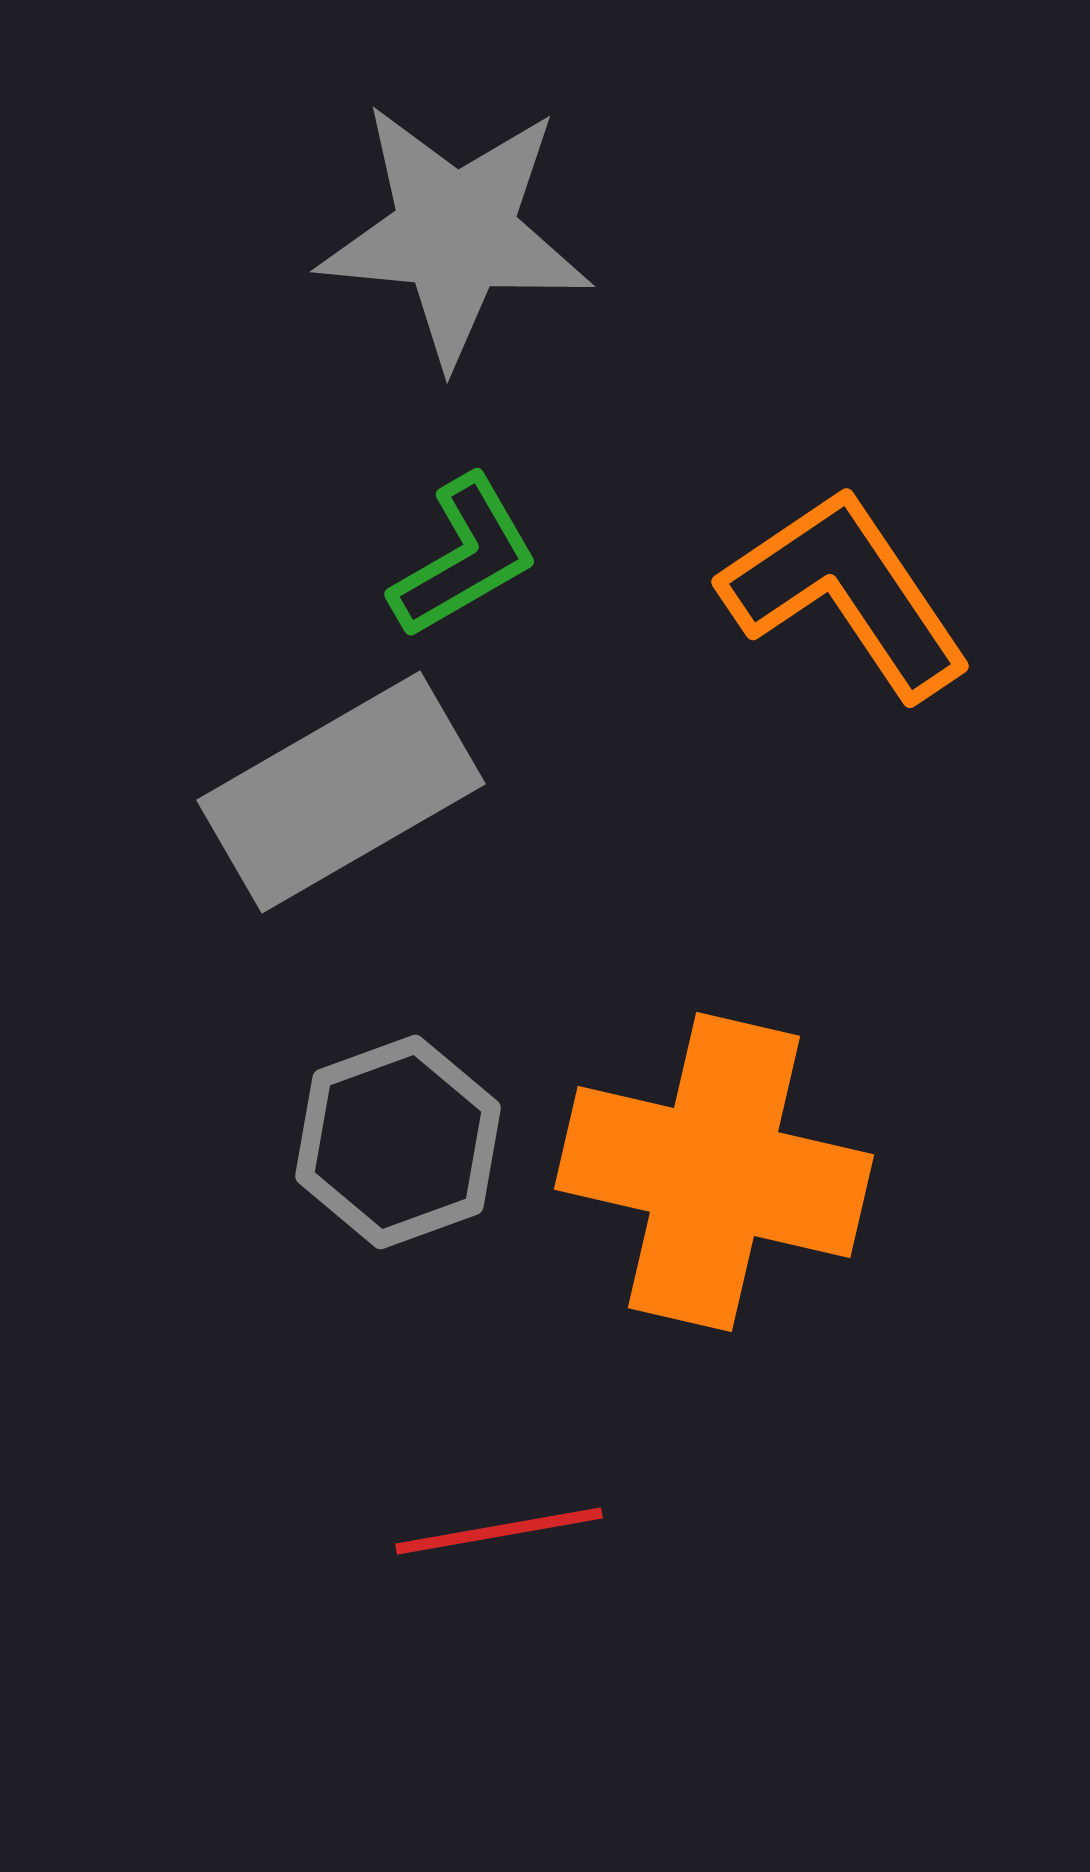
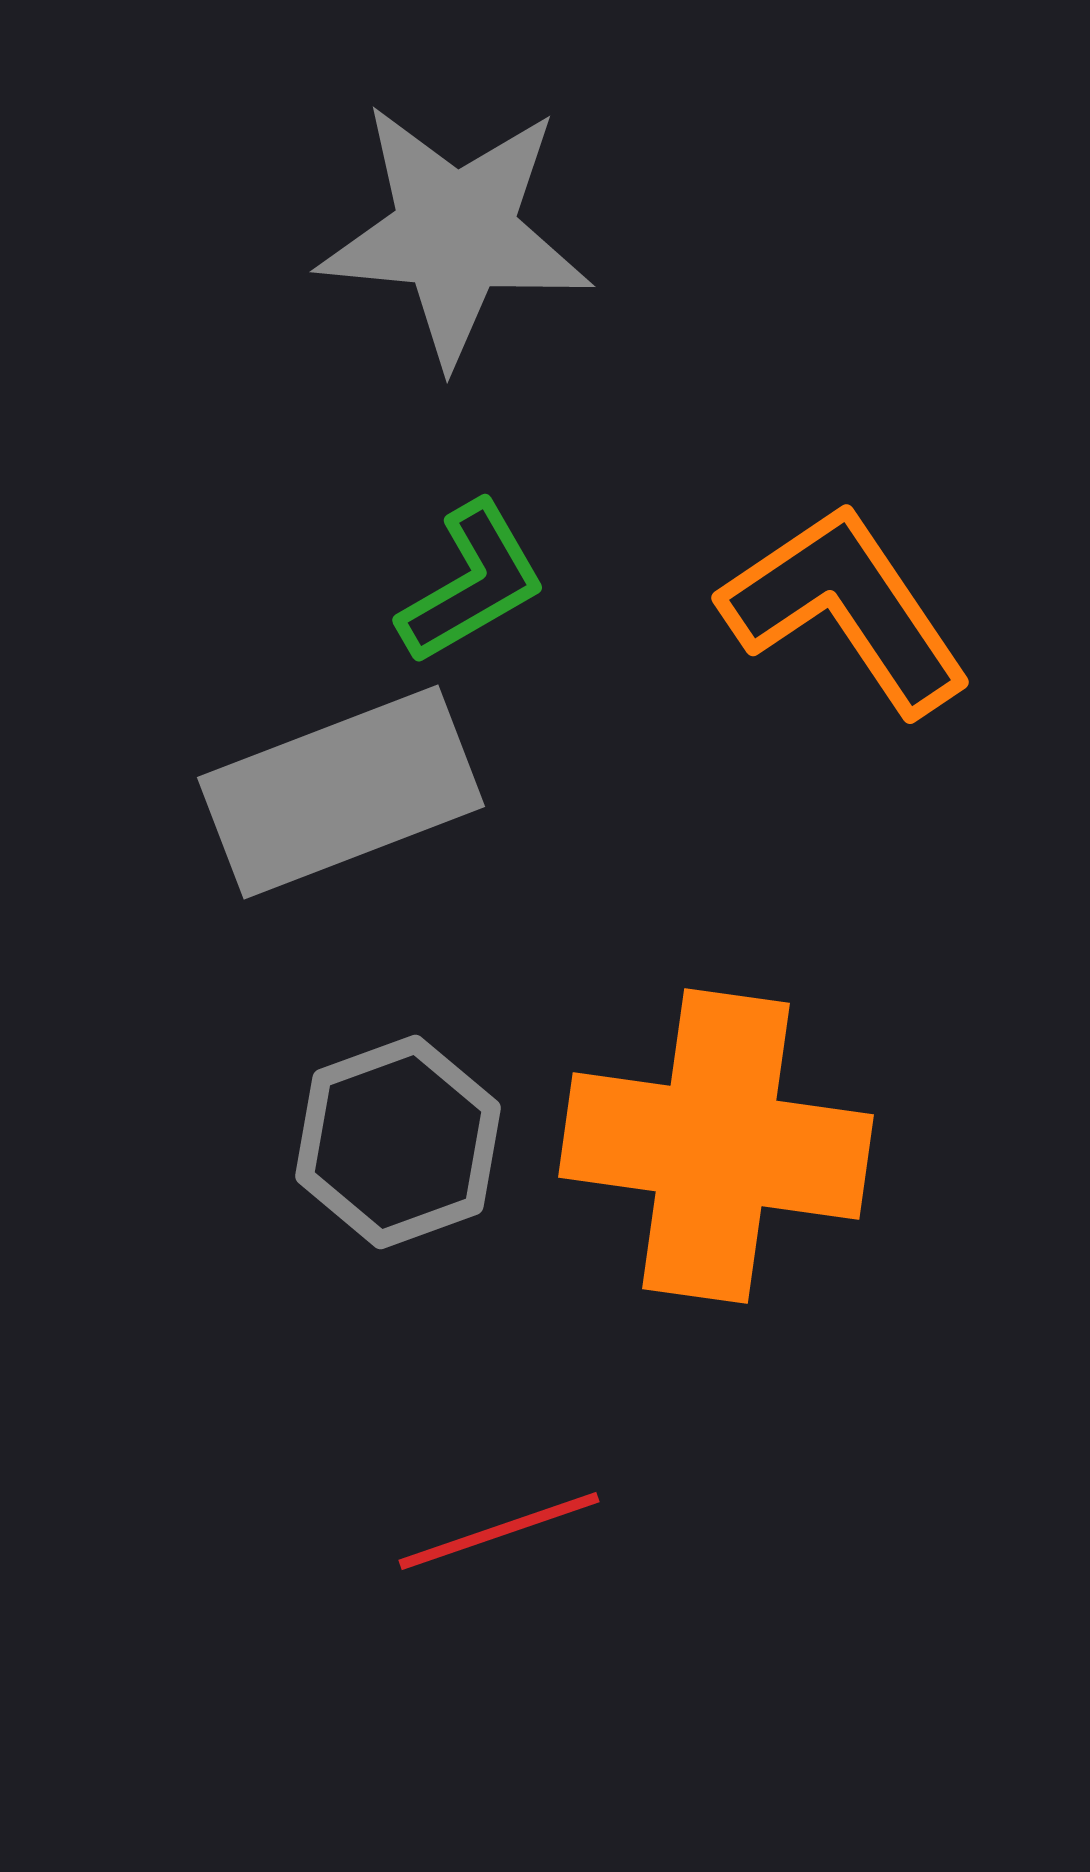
green L-shape: moved 8 px right, 26 px down
orange L-shape: moved 16 px down
gray rectangle: rotated 9 degrees clockwise
orange cross: moved 2 px right, 26 px up; rotated 5 degrees counterclockwise
red line: rotated 9 degrees counterclockwise
